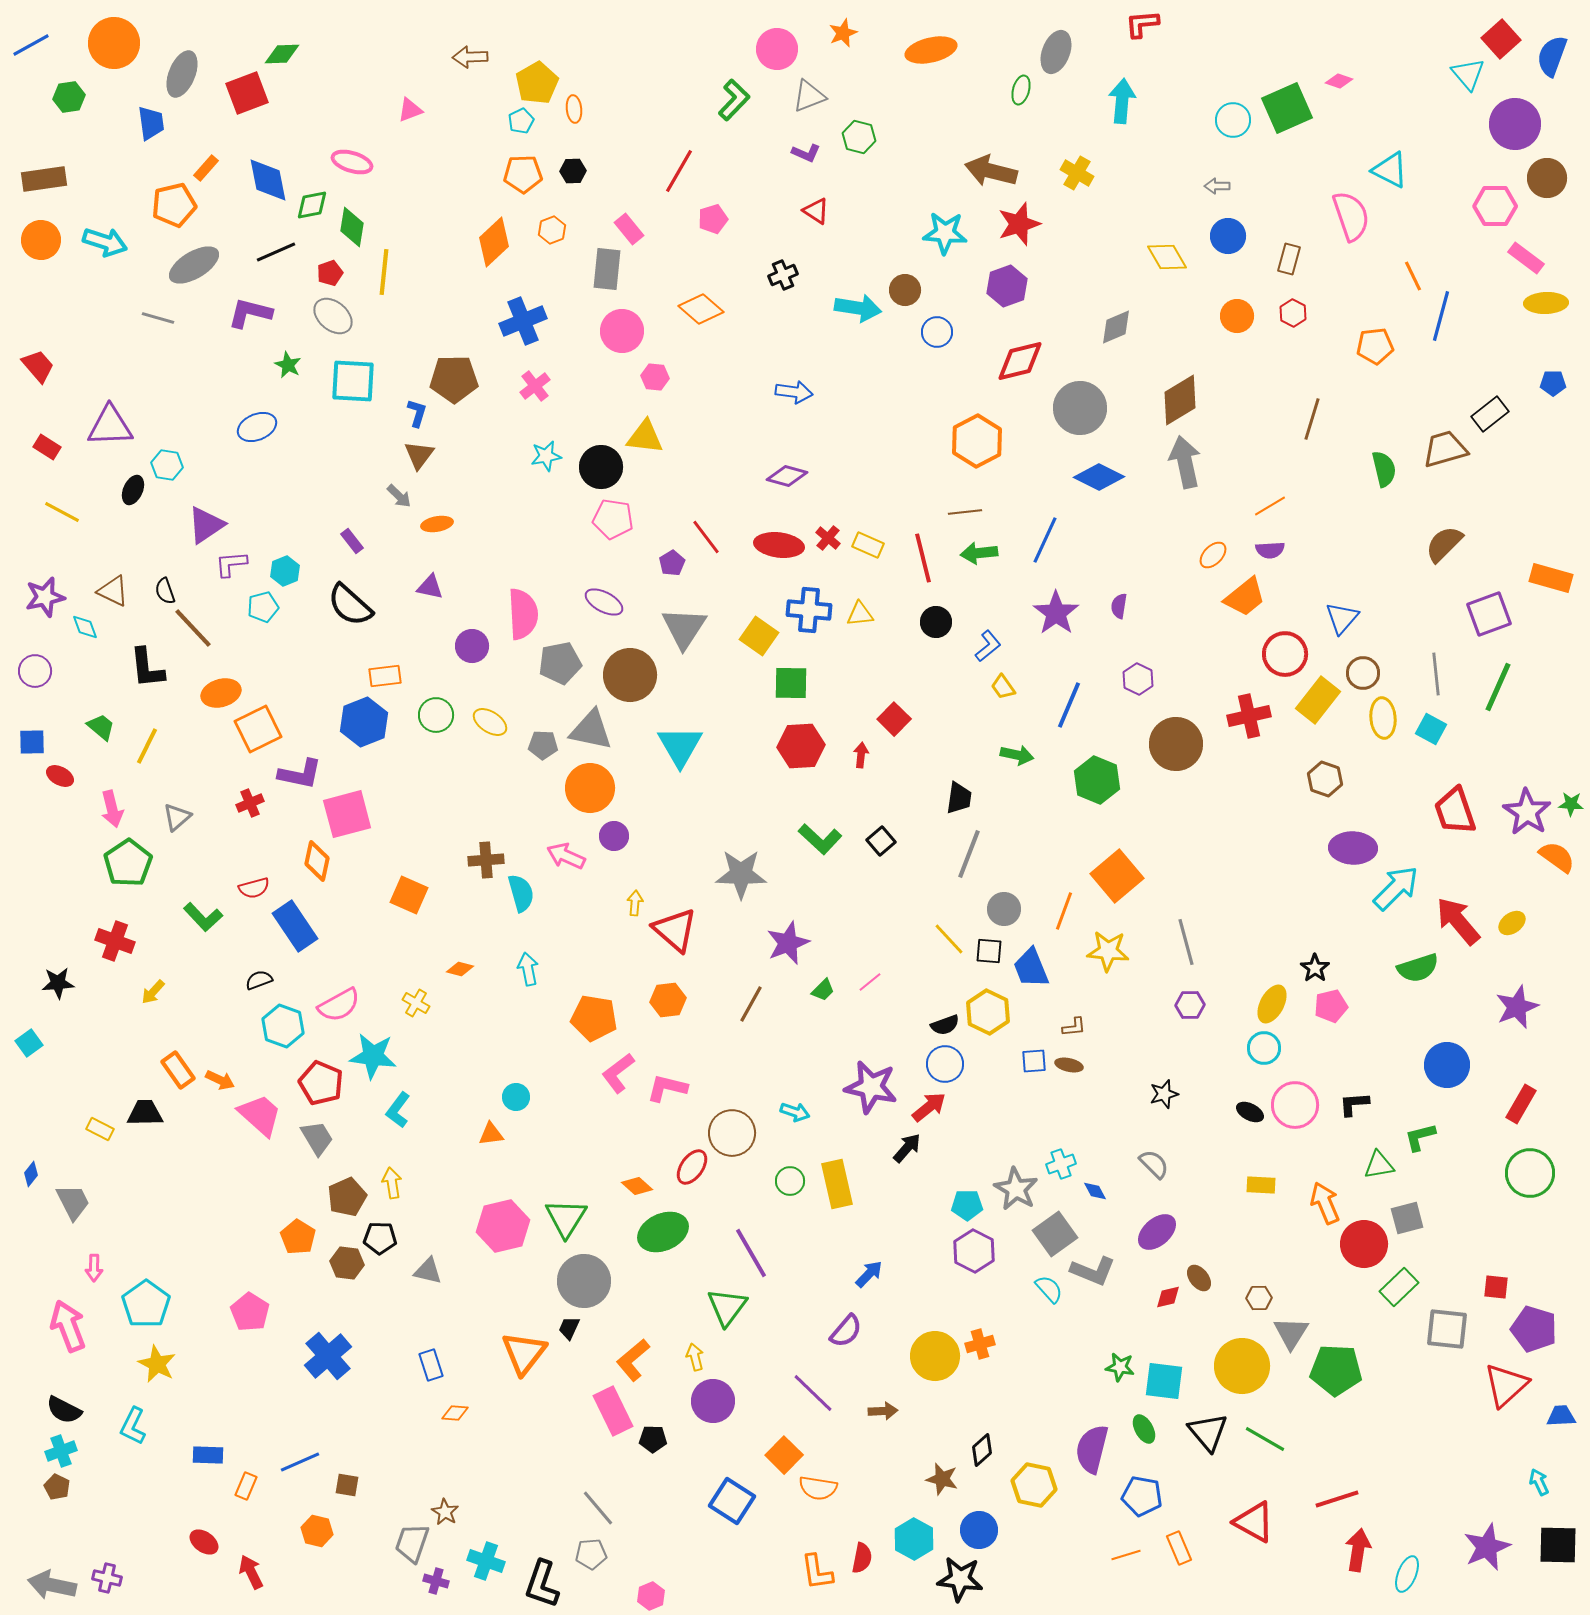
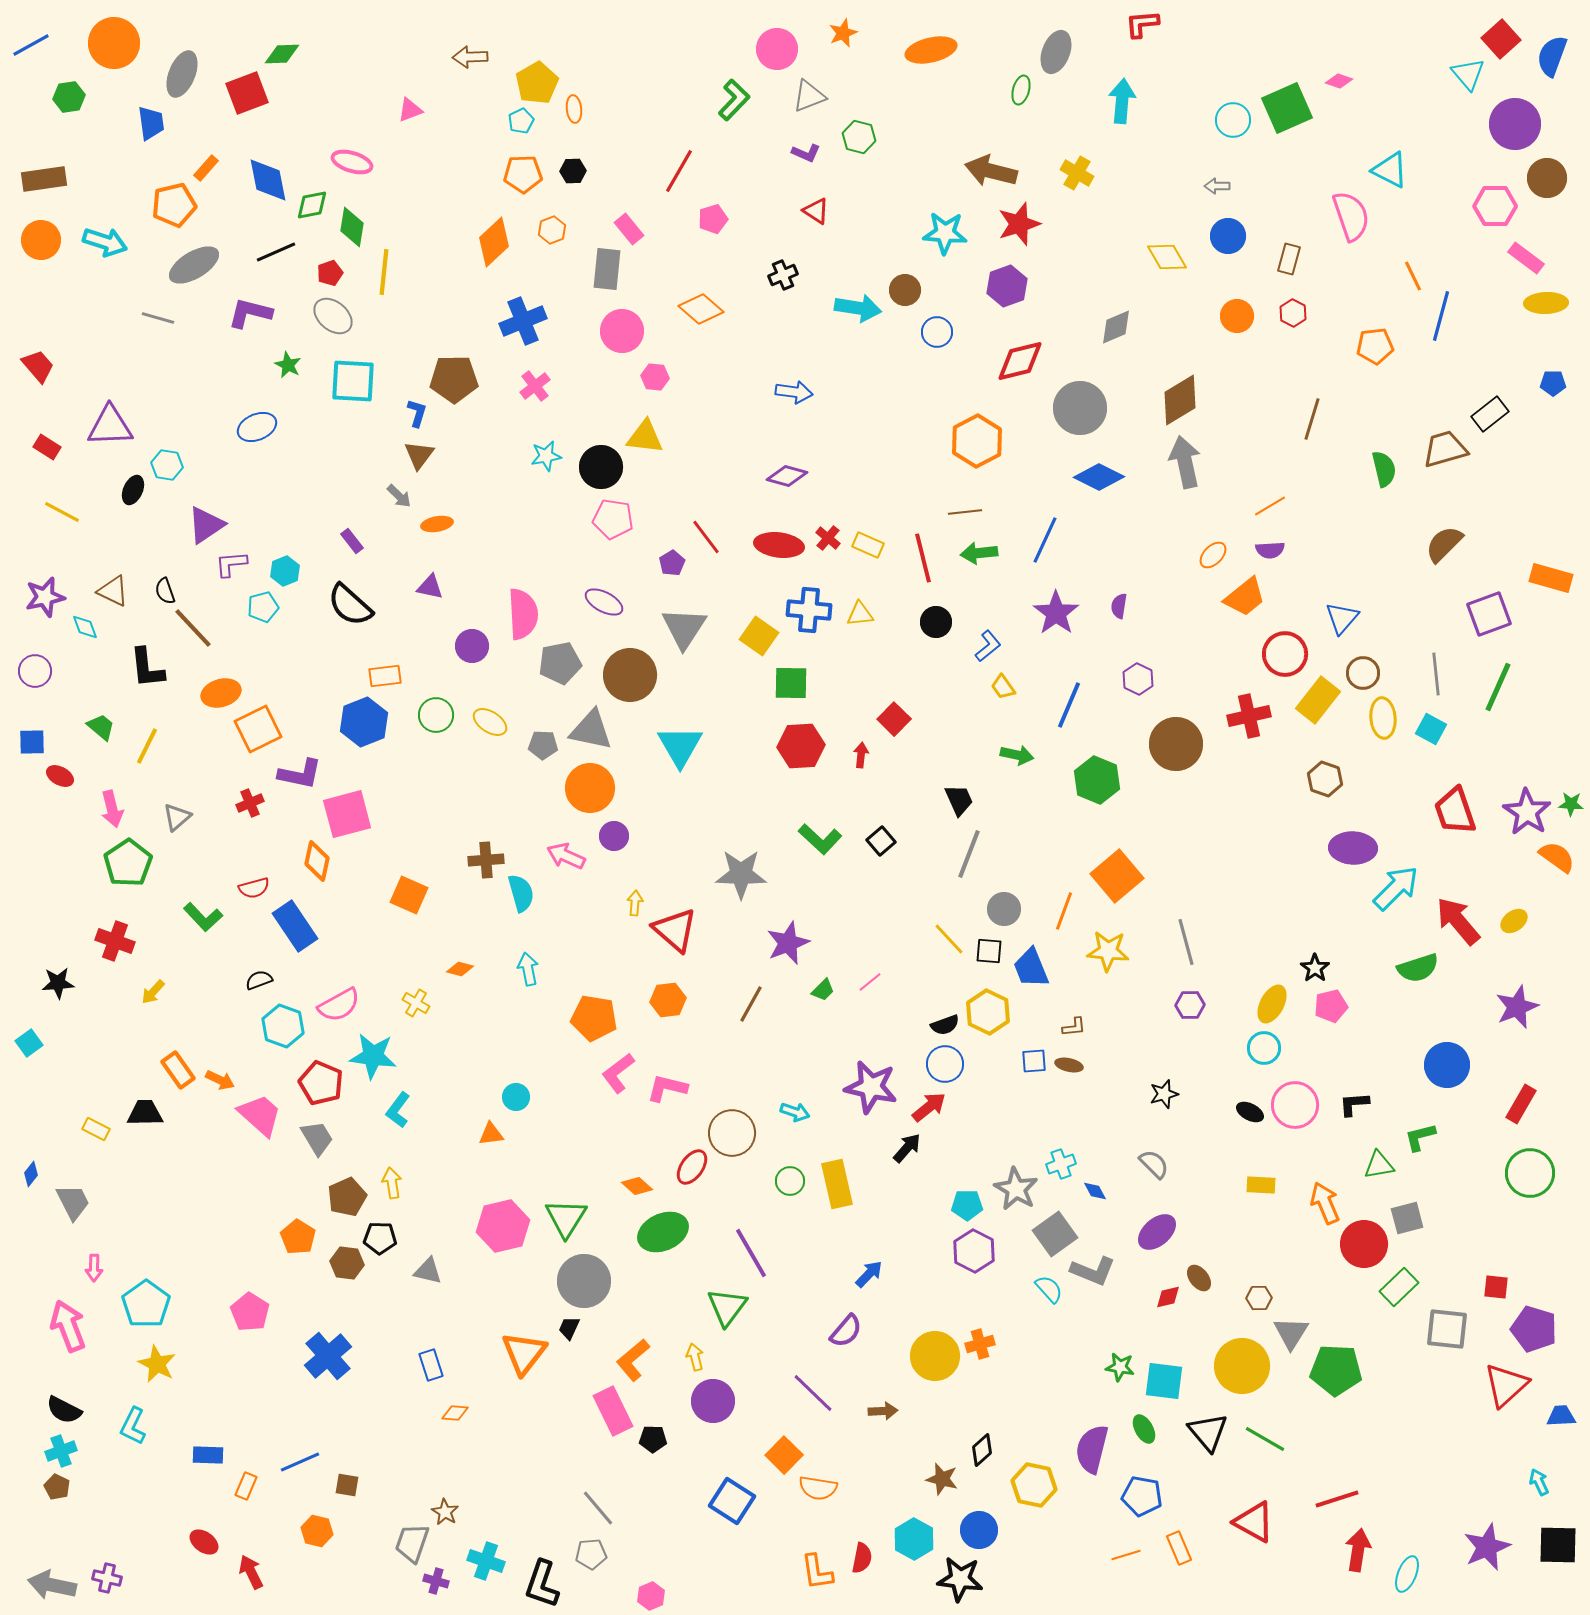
black trapezoid at (959, 798): moved 2 px down; rotated 32 degrees counterclockwise
yellow ellipse at (1512, 923): moved 2 px right, 2 px up
yellow rectangle at (100, 1129): moved 4 px left
